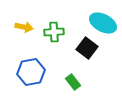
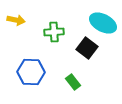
yellow arrow: moved 8 px left, 7 px up
blue hexagon: rotated 12 degrees clockwise
